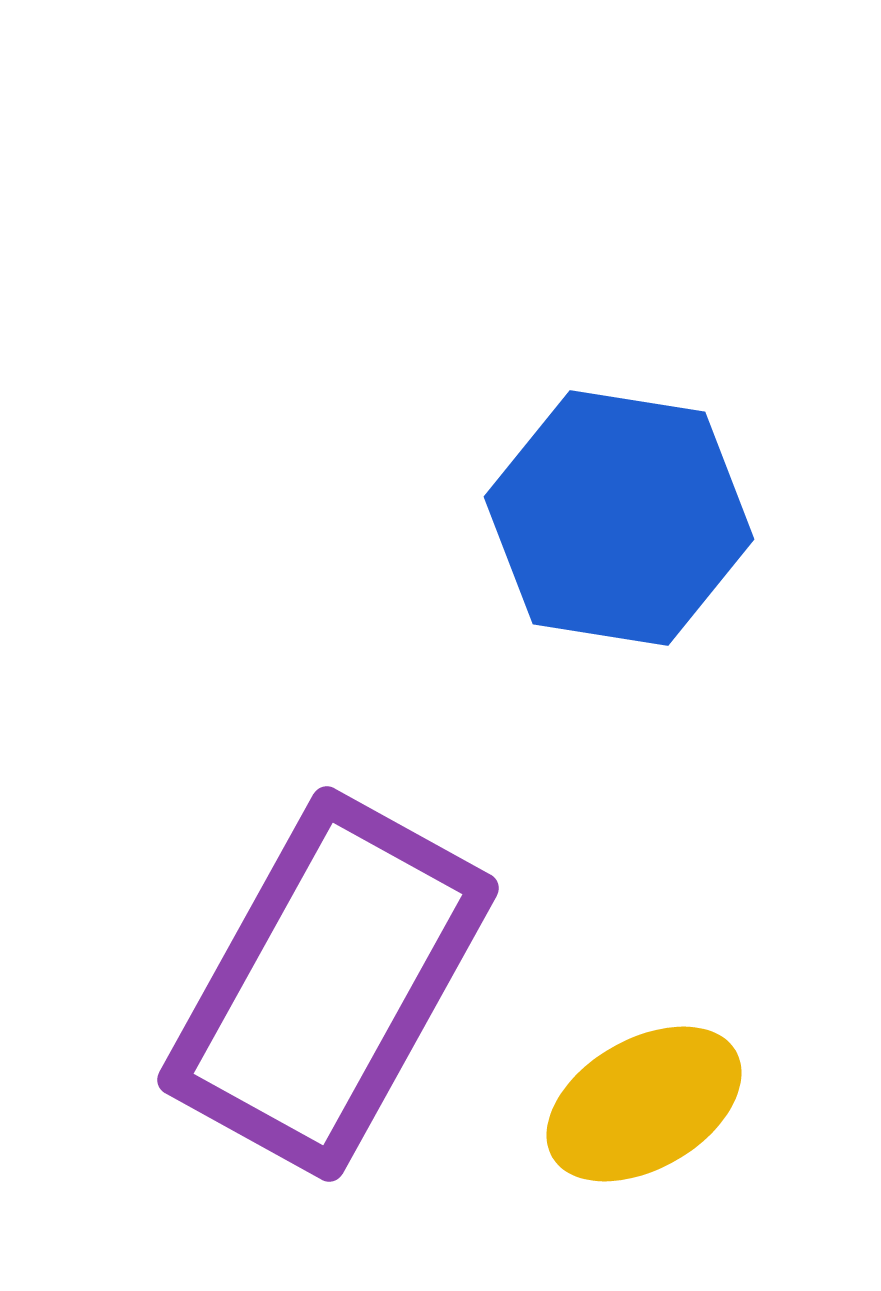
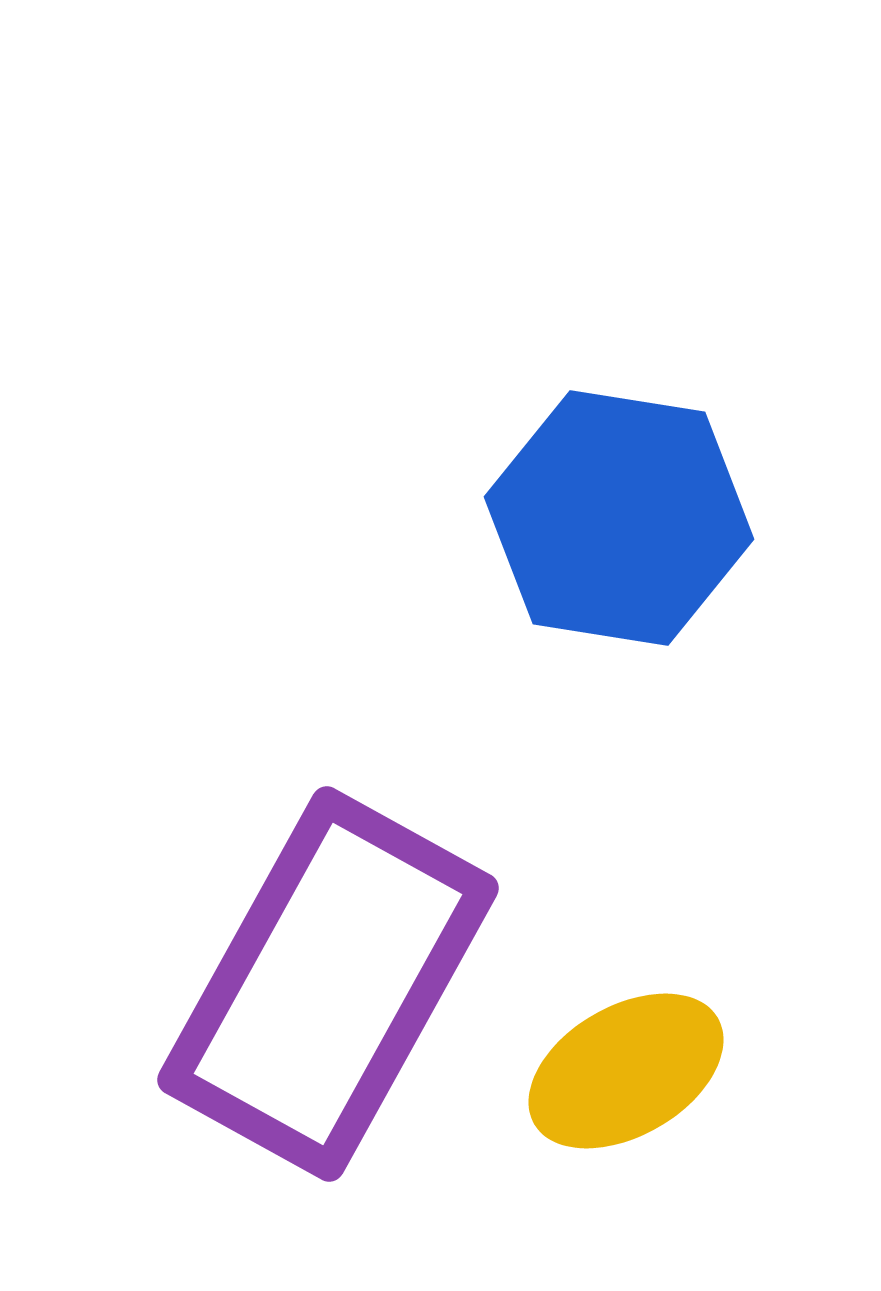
yellow ellipse: moved 18 px left, 33 px up
